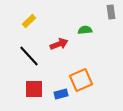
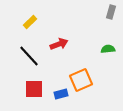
gray rectangle: rotated 24 degrees clockwise
yellow rectangle: moved 1 px right, 1 px down
green semicircle: moved 23 px right, 19 px down
